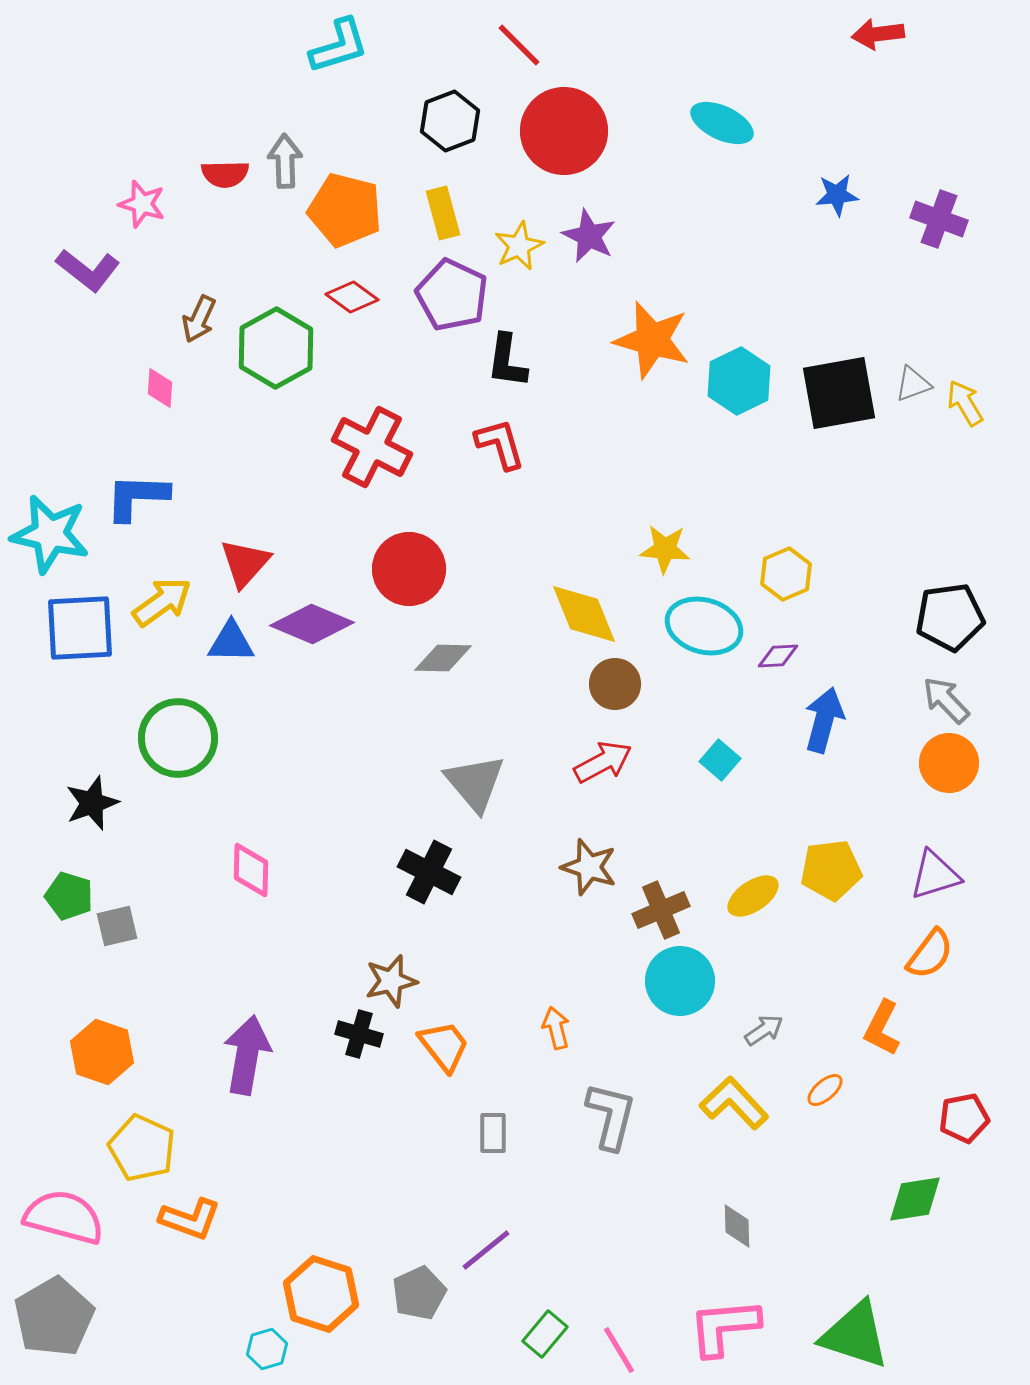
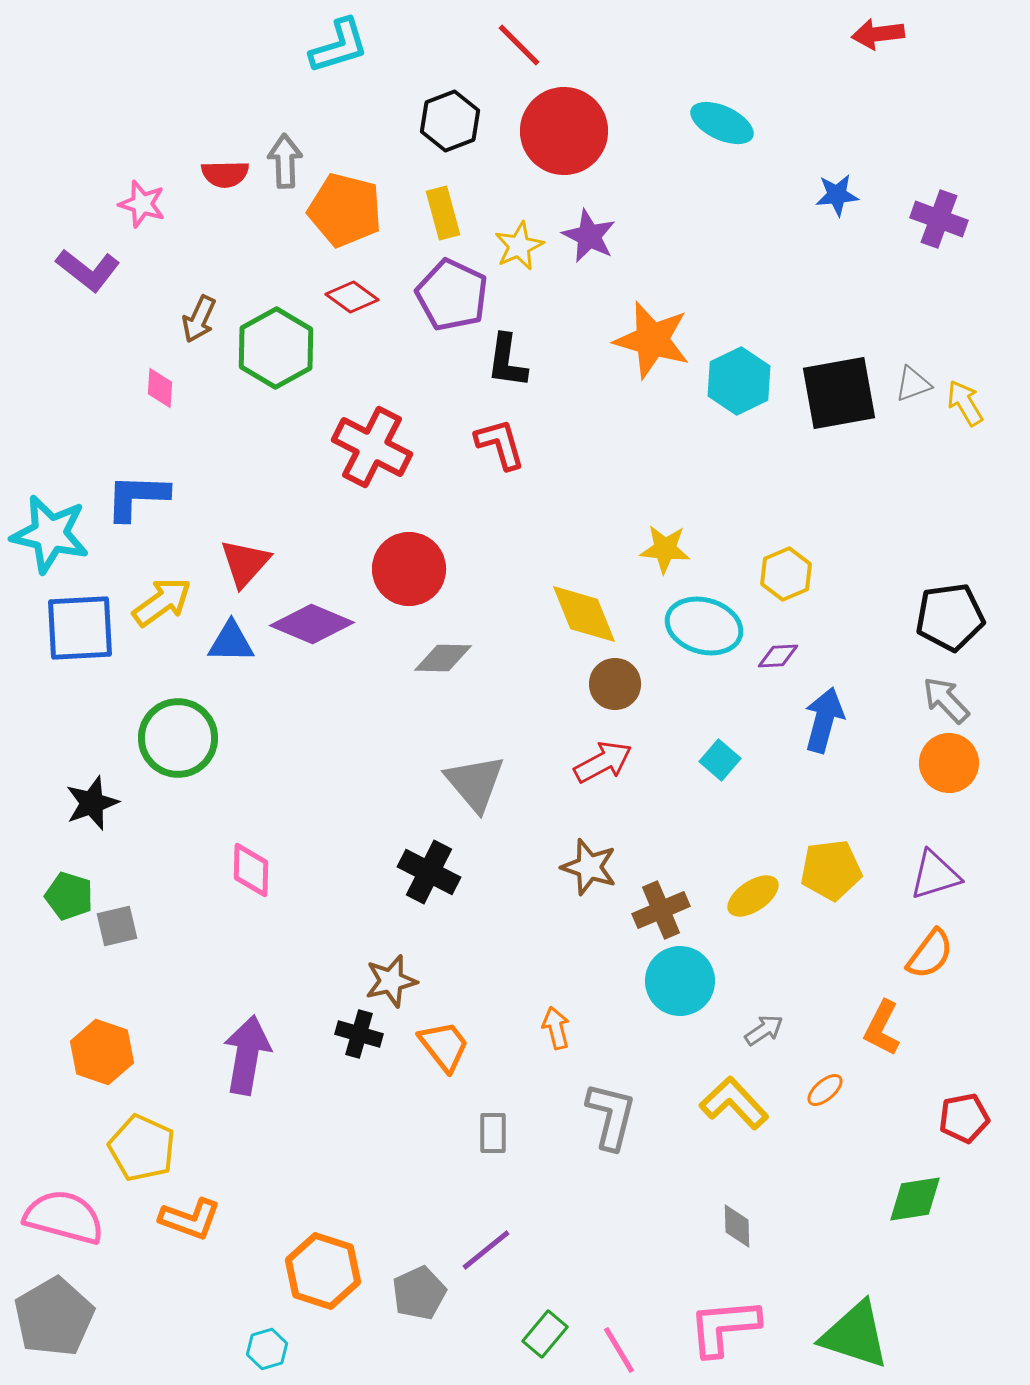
orange hexagon at (321, 1294): moved 2 px right, 23 px up
